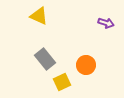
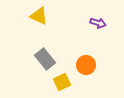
purple arrow: moved 8 px left
